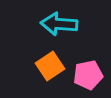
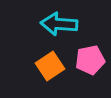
pink pentagon: moved 2 px right, 15 px up
